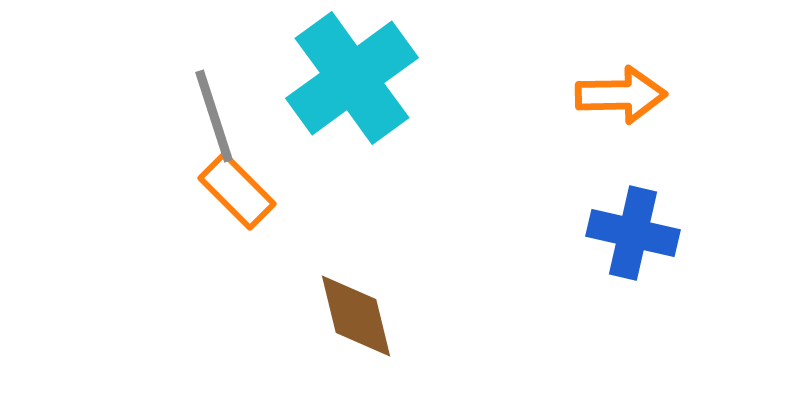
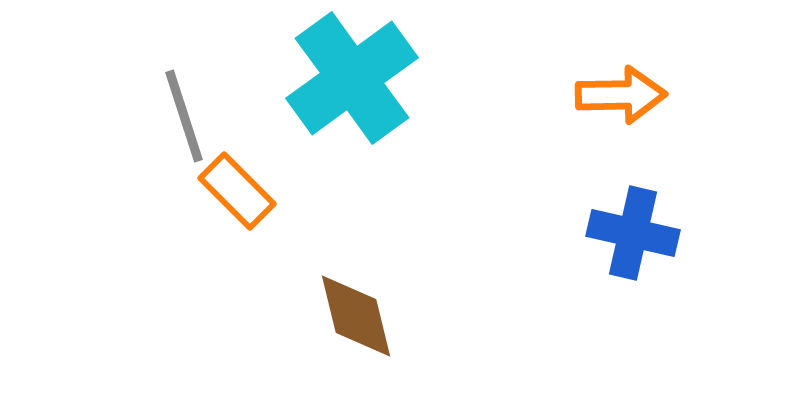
gray line: moved 30 px left
